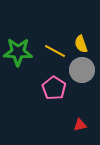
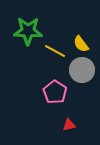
yellow semicircle: rotated 18 degrees counterclockwise
green star: moved 10 px right, 21 px up
pink pentagon: moved 1 px right, 4 px down
red triangle: moved 11 px left
